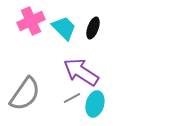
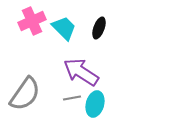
pink cross: moved 1 px right
black ellipse: moved 6 px right
gray line: rotated 18 degrees clockwise
